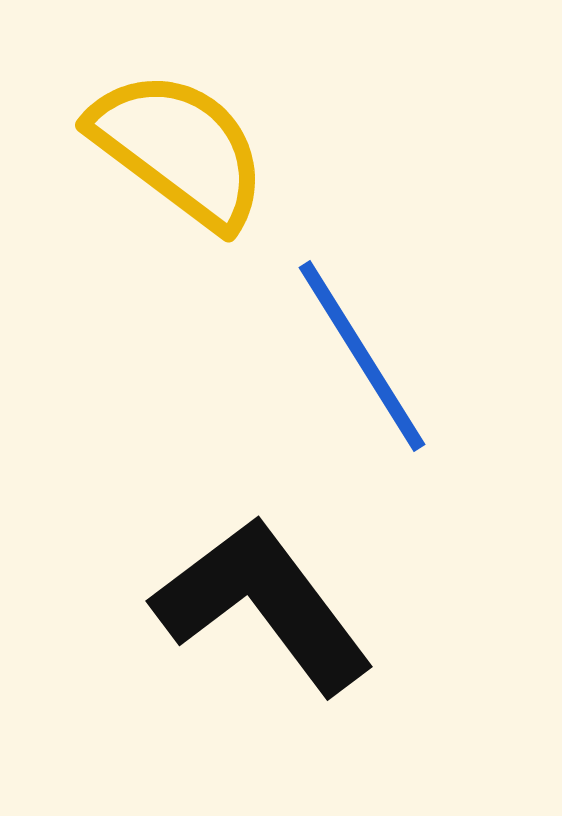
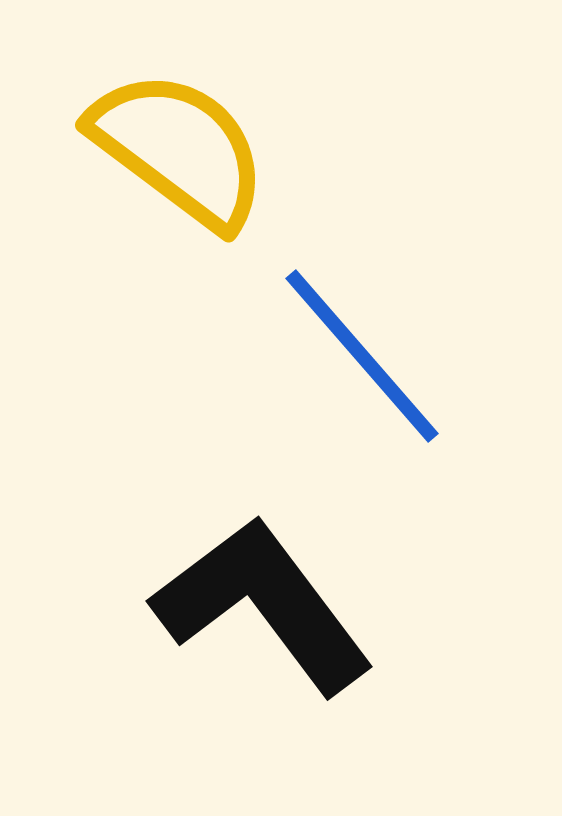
blue line: rotated 9 degrees counterclockwise
